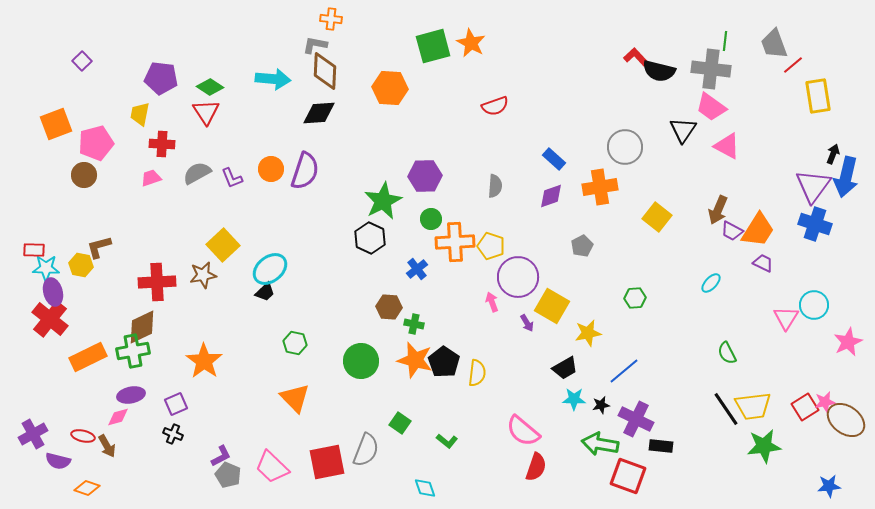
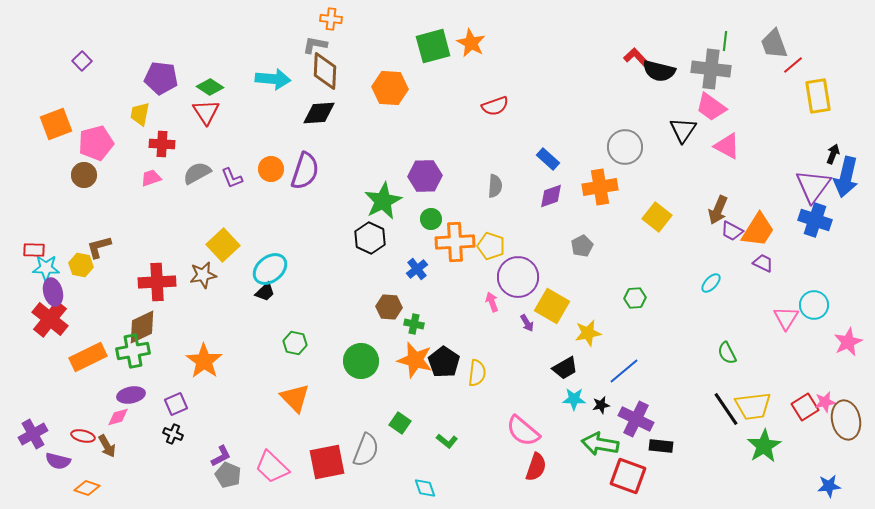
blue rectangle at (554, 159): moved 6 px left
blue cross at (815, 224): moved 4 px up
brown ellipse at (846, 420): rotated 42 degrees clockwise
green star at (764, 446): rotated 24 degrees counterclockwise
